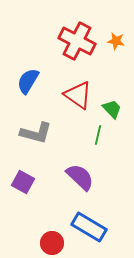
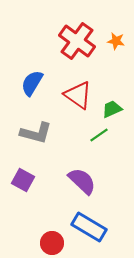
red cross: rotated 9 degrees clockwise
blue semicircle: moved 4 px right, 2 px down
green trapezoid: rotated 70 degrees counterclockwise
green line: moved 1 px right; rotated 42 degrees clockwise
purple semicircle: moved 2 px right, 4 px down
purple square: moved 2 px up
